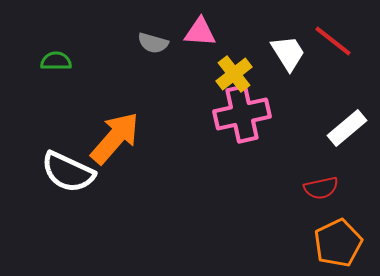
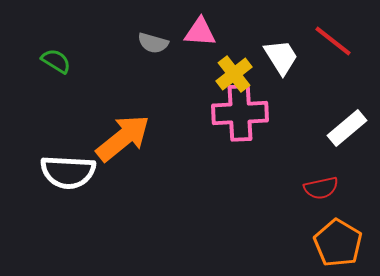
white trapezoid: moved 7 px left, 4 px down
green semicircle: rotated 32 degrees clockwise
pink cross: moved 2 px left, 1 px up; rotated 10 degrees clockwise
orange arrow: moved 8 px right; rotated 10 degrees clockwise
white semicircle: rotated 22 degrees counterclockwise
orange pentagon: rotated 15 degrees counterclockwise
